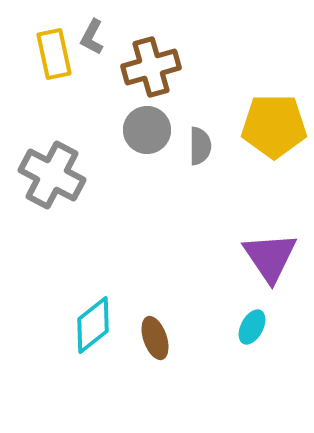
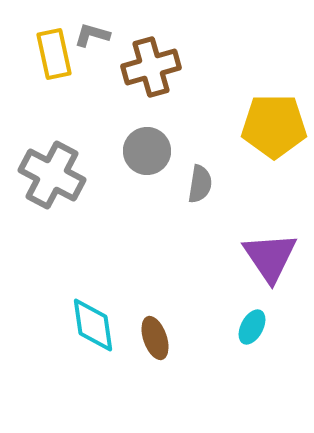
gray L-shape: moved 2 px up; rotated 78 degrees clockwise
gray circle: moved 21 px down
gray semicircle: moved 38 px down; rotated 9 degrees clockwise
cyan diamond: rotated 60 degrees counterclockwise
